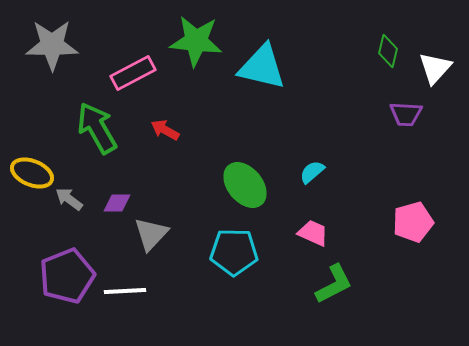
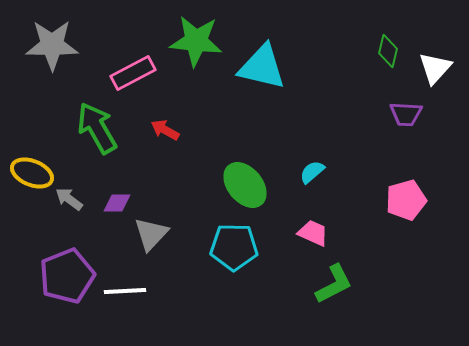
pink pentagon: moved 7 px left, 22 px up
cyan pentagon: moved 5 px up
